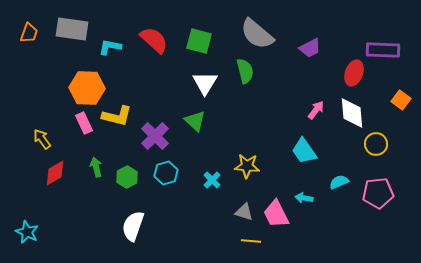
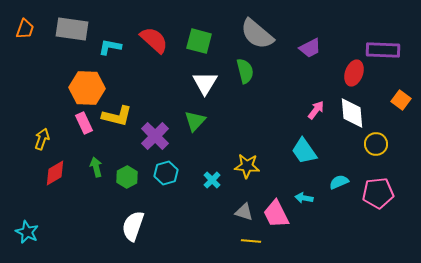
orange trapezoid: moved 4 px left, 4 px up
green triangle: rotated 30 degrees clockwise
yellow arrow: rotated 55 degrees clockwise
